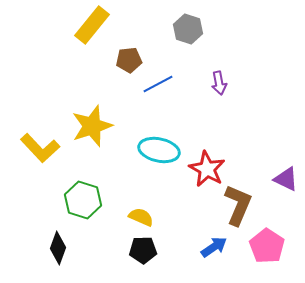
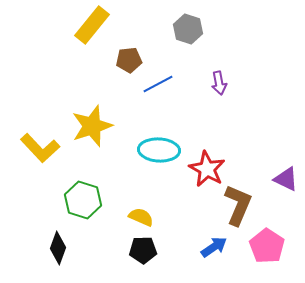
cyan ellipse: rotated 9 degrees counterclockwise
